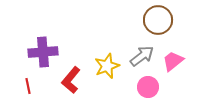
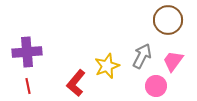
brown circle: moved 10 px right
purple cross: moved 16 px left
gray arrow: rotated 25 degrees counterclockwise
pink trapezoid: rotated 15 degrees counterclockwise
red L-shape: moved 5 px right, 3 px down
pink circle: moved 8 px right, 1 px up
